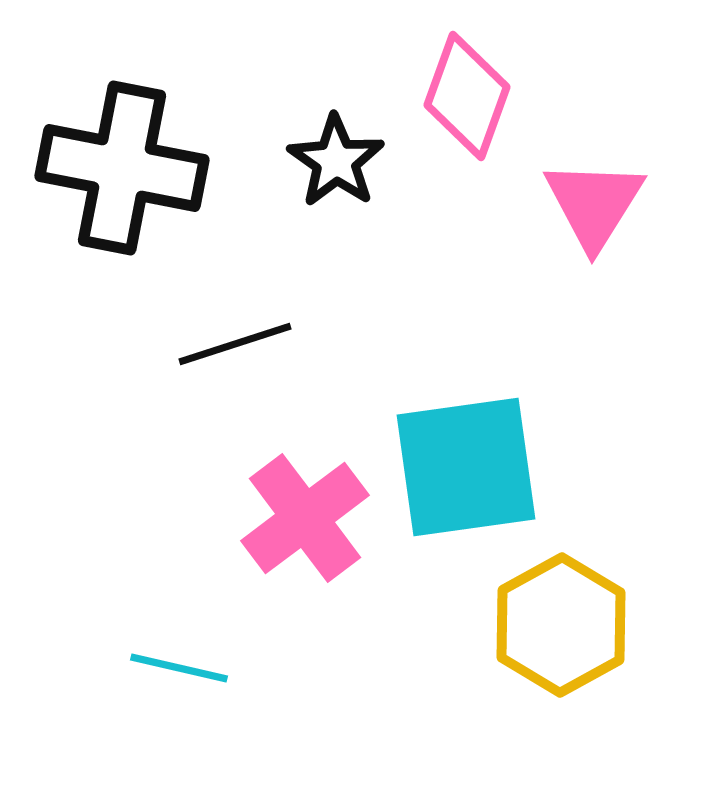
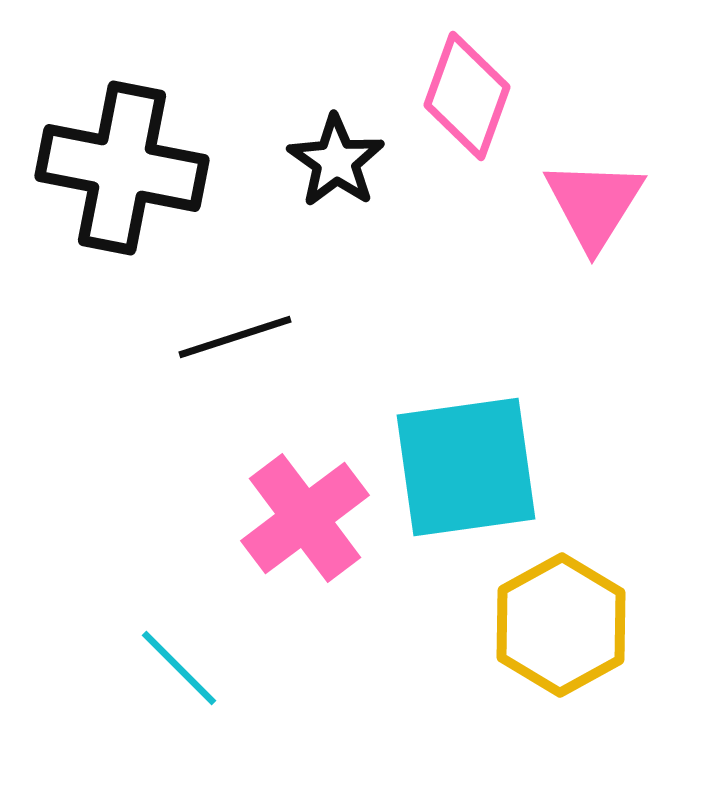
black line: moved 7 px up
cyan line: rotated 32 degrees clockwise
